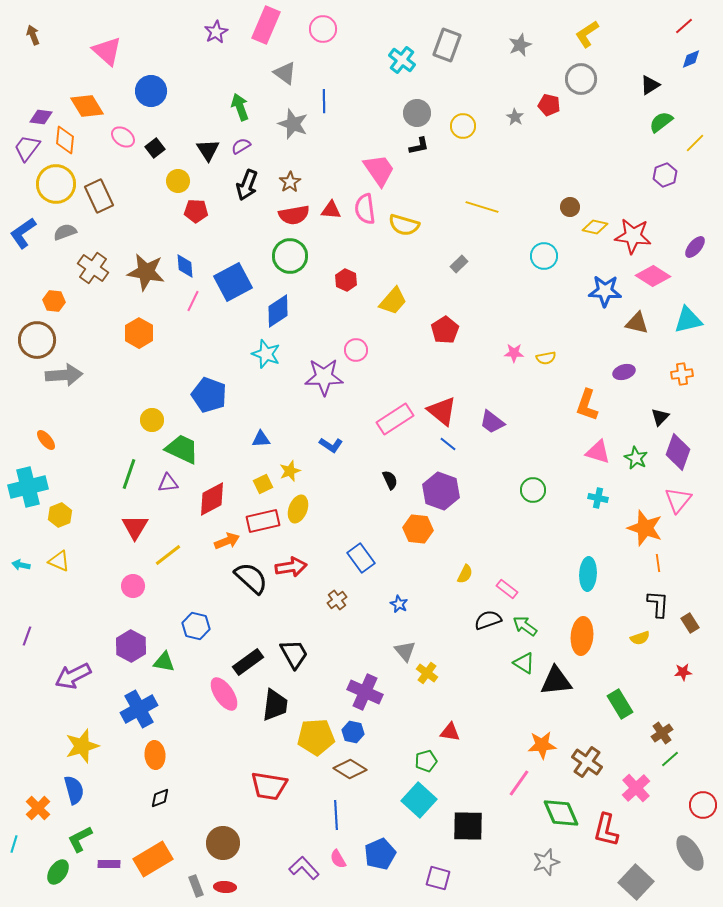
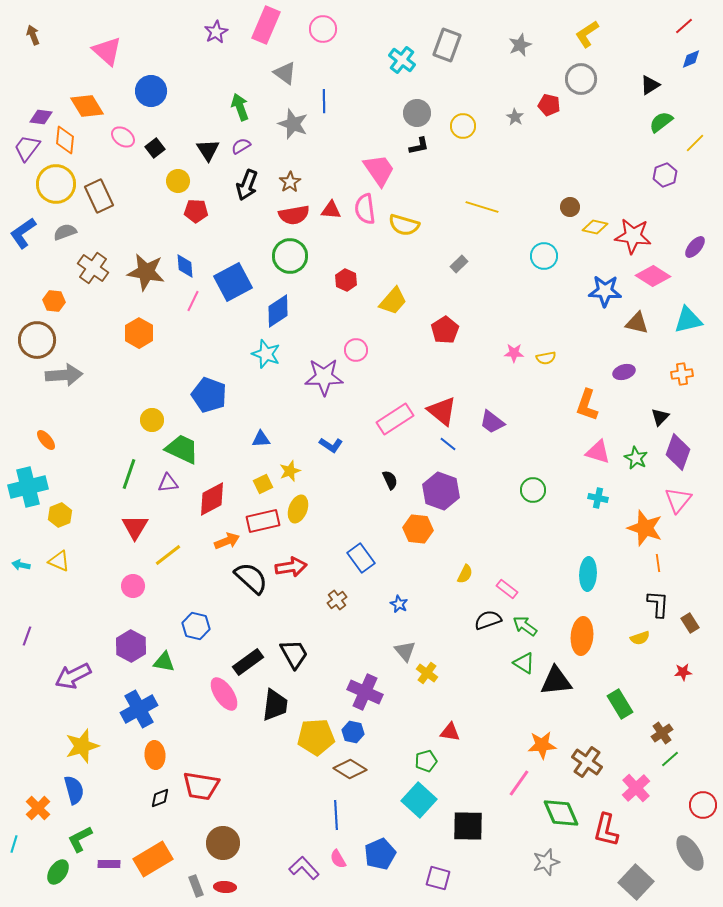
red trapezoid at (269, 786): moved 68 px left
